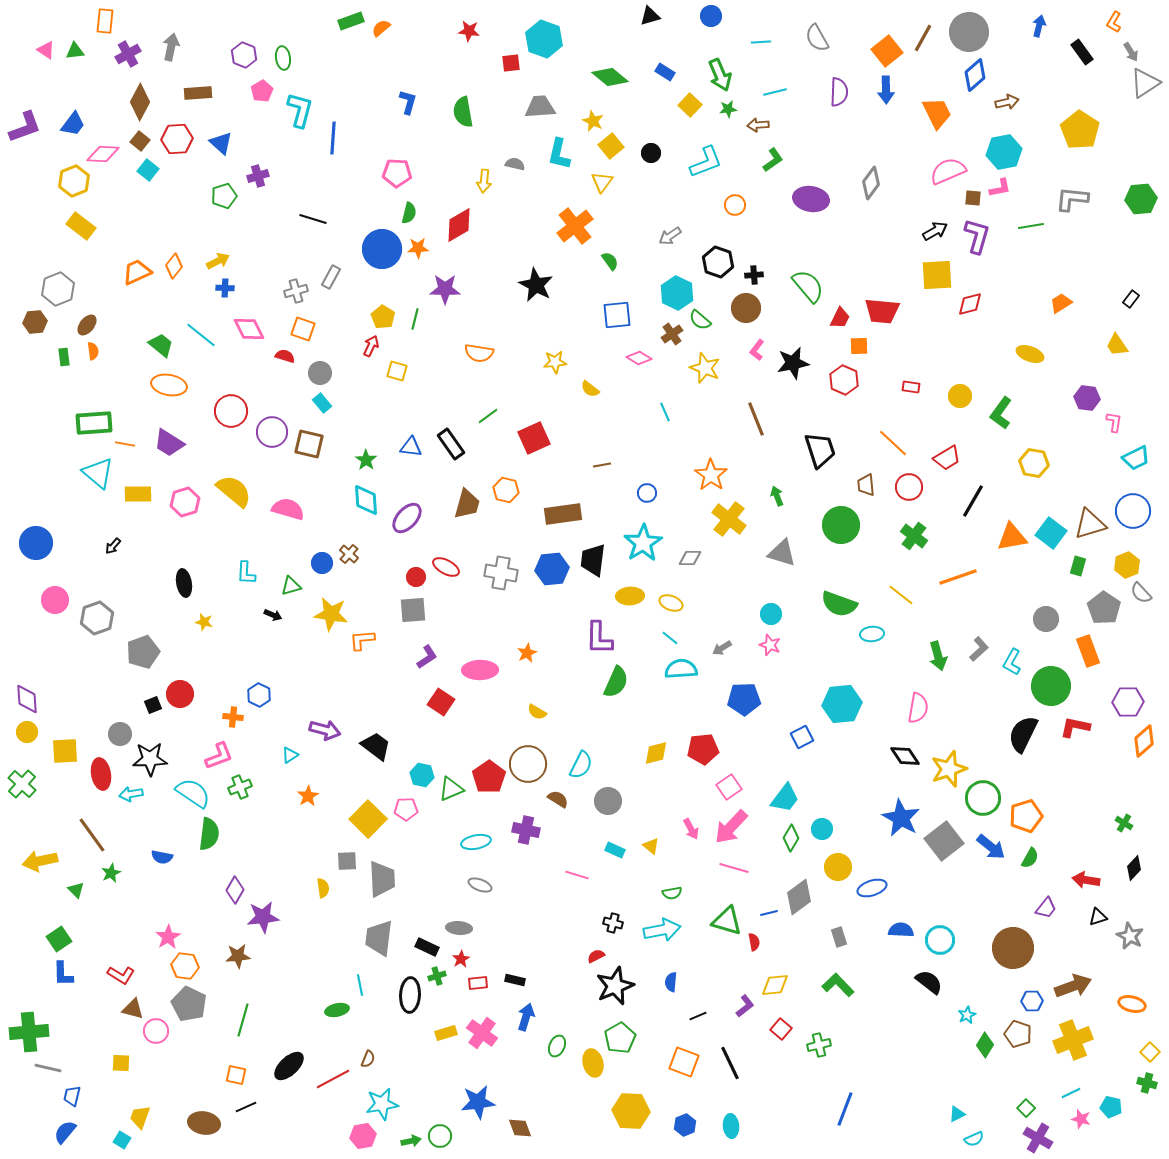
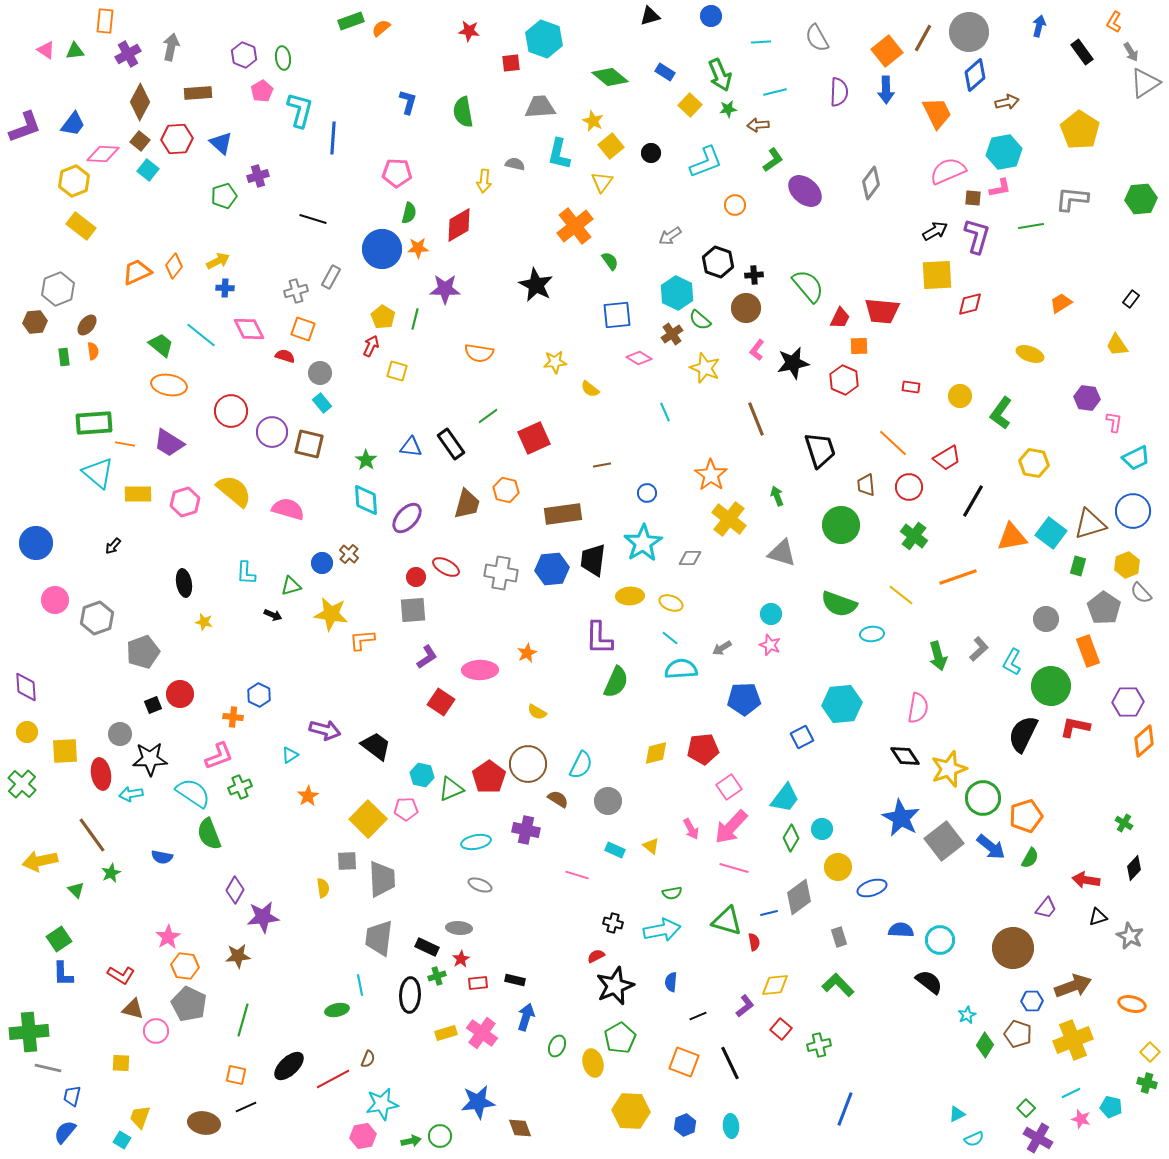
purple ellipse at (811, 199): moved 6 px left, 8 px up; rotated 32 degrees clockwise
purple diamond at (27, 699): moved 1 px left, 12 px up
green semicircle at (209, 834): rotated 152 degrees clockwise
